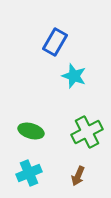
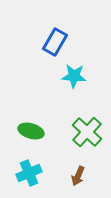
cyan star: rotated 15 degrees counterclockwise
green cross: rotated 20 degrees counterclockwise
